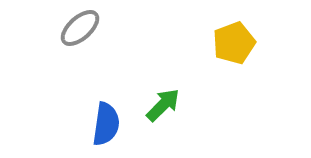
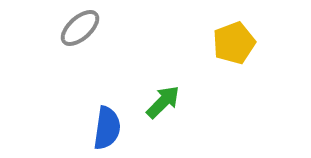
green arrow: moved 3 px up
blue semicircle: moved 1 px right, 4 px down
